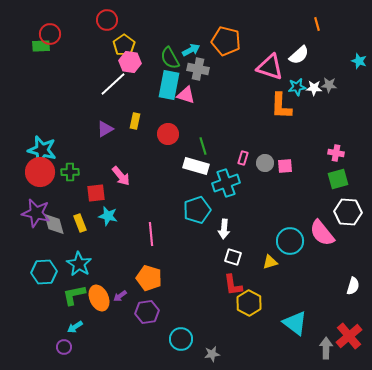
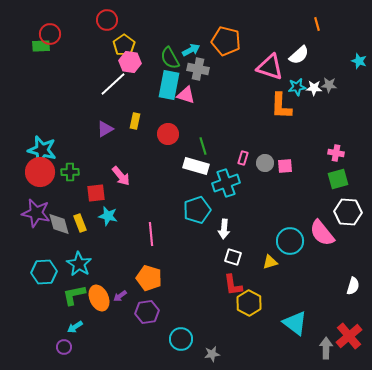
gray diamond at (54, 224): moved 5 px right
